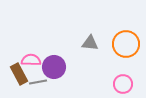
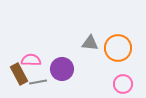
orange circle: moved 8 px left, 4 px down
purple circle: moved 8 px right, 2 px down
